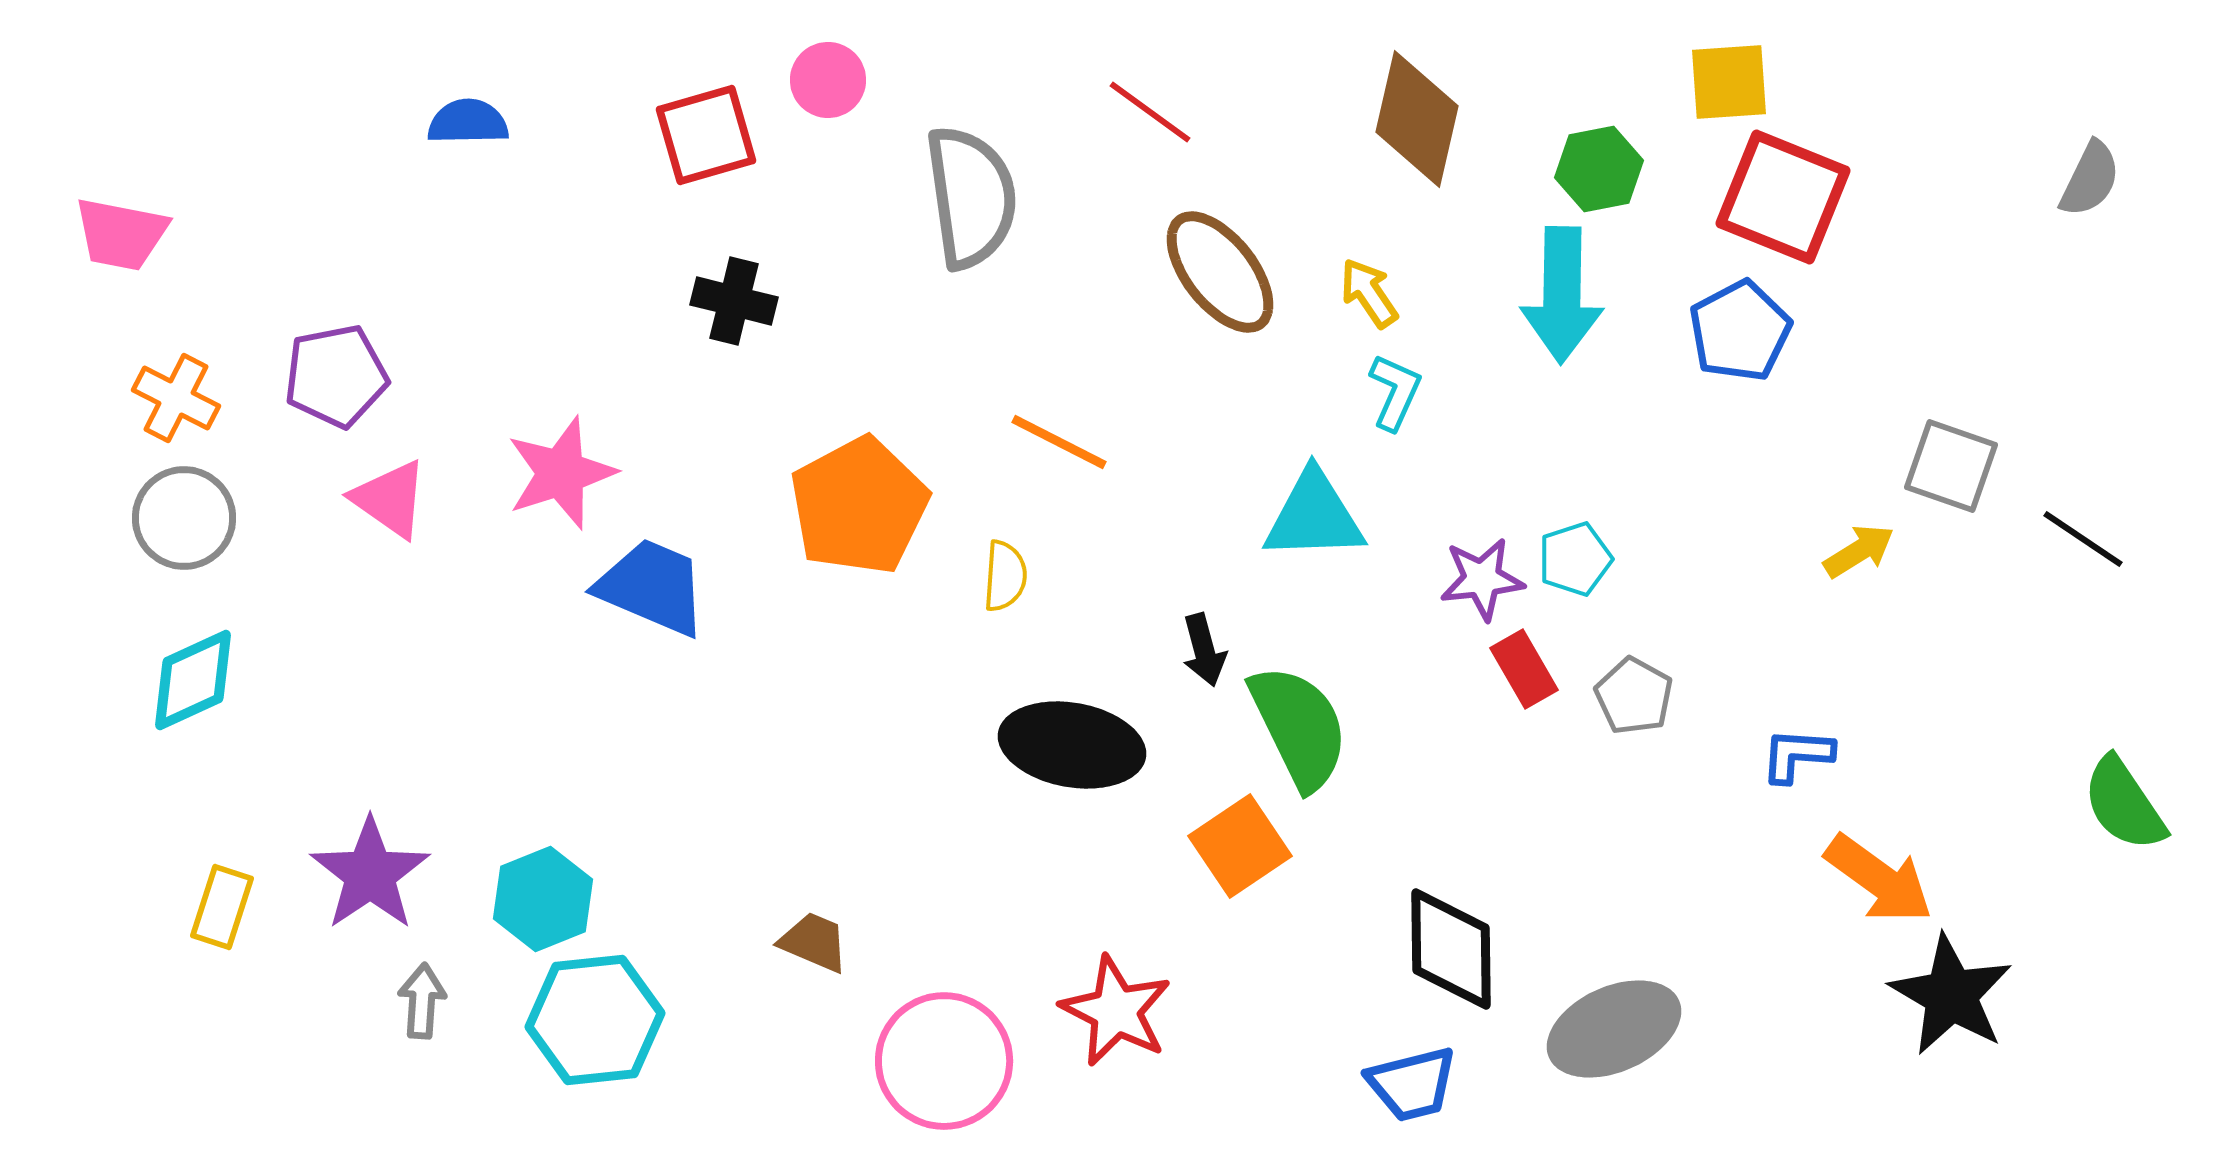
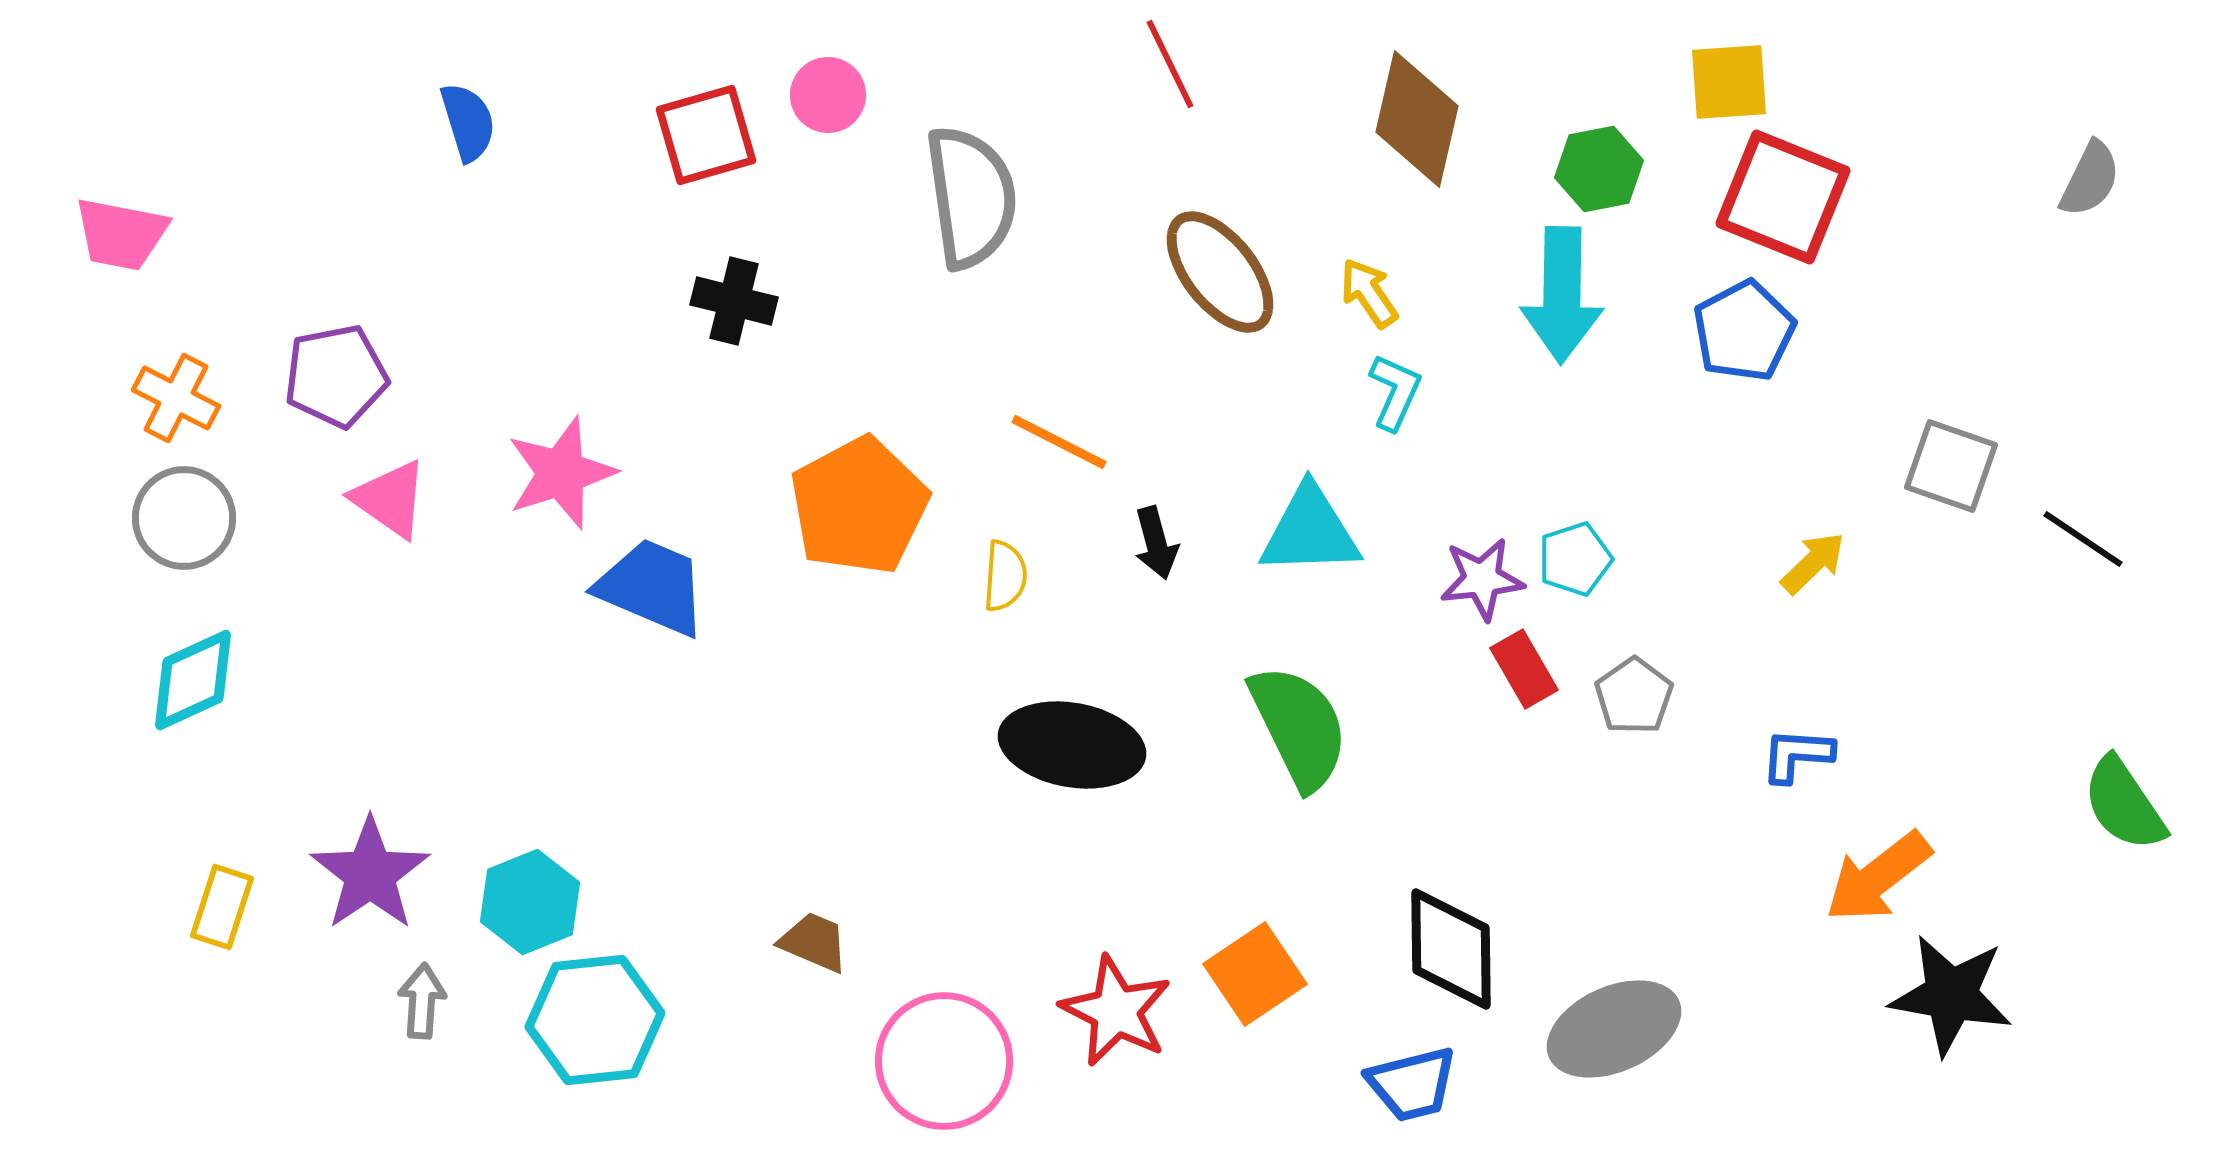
pink circle at (828, 80): moved 15 px down
red line at (1150, 112): moved 20 px right, 48 px up; rotated 28 degrees clockwise
blue semicircle at (468, 122): rotated 74 degrees clockwise
blue pentagon at (1740, 331): moved 4 px right
cyan triangle at (1314, 516): moved 4 px left, 15 px down
yellow arrow at (1859, 551): moved 46 px left, 12 px down; rotated 12 degrees counterclockwise
black arrow at (1204, 650): moved 48 px left, 107 px up
gray pentagon at (1634, 696): rotated 8 degrees clockwise
orange square at (1240, 846): moved 15 px right, 128 px down
orange arrow at (1879, 879): moved 1 px left, 2 px up; rotated 106 degrees clockwise
cyan hexagon at (543, 899): moved 13 px left, 3 px down
black star at (1951, 995): rotated 20 degrees counterclockwise
